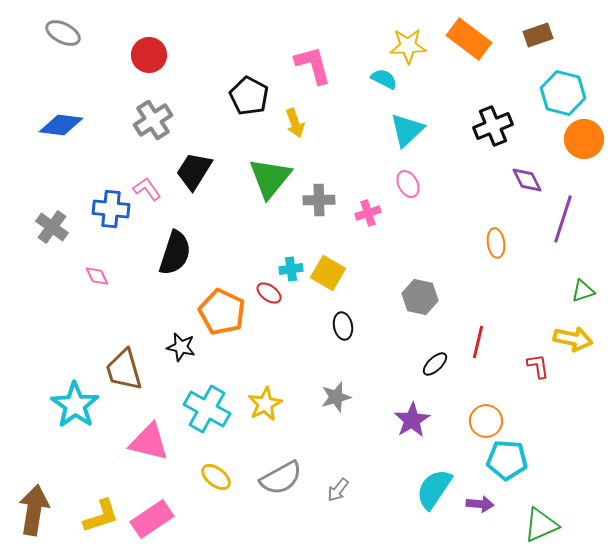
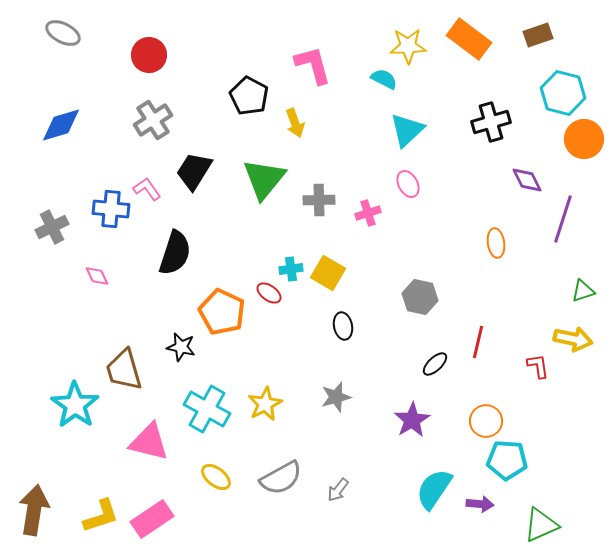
blue diamond at (61, 125): rotated 24 degrees counterclockwise
black cross at (493, 126): moved 2 px left, 4 px up; rotated 6 degrees clockwise
green triangle at (270, 178): moved 6 px left, 1 px down
gray cross at (52, 227): rotated 28 degrees clockwise
